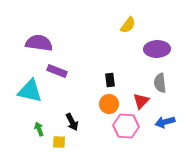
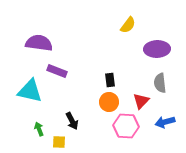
orange circle: moved 2 px up
black arrow: moved 1 px up
